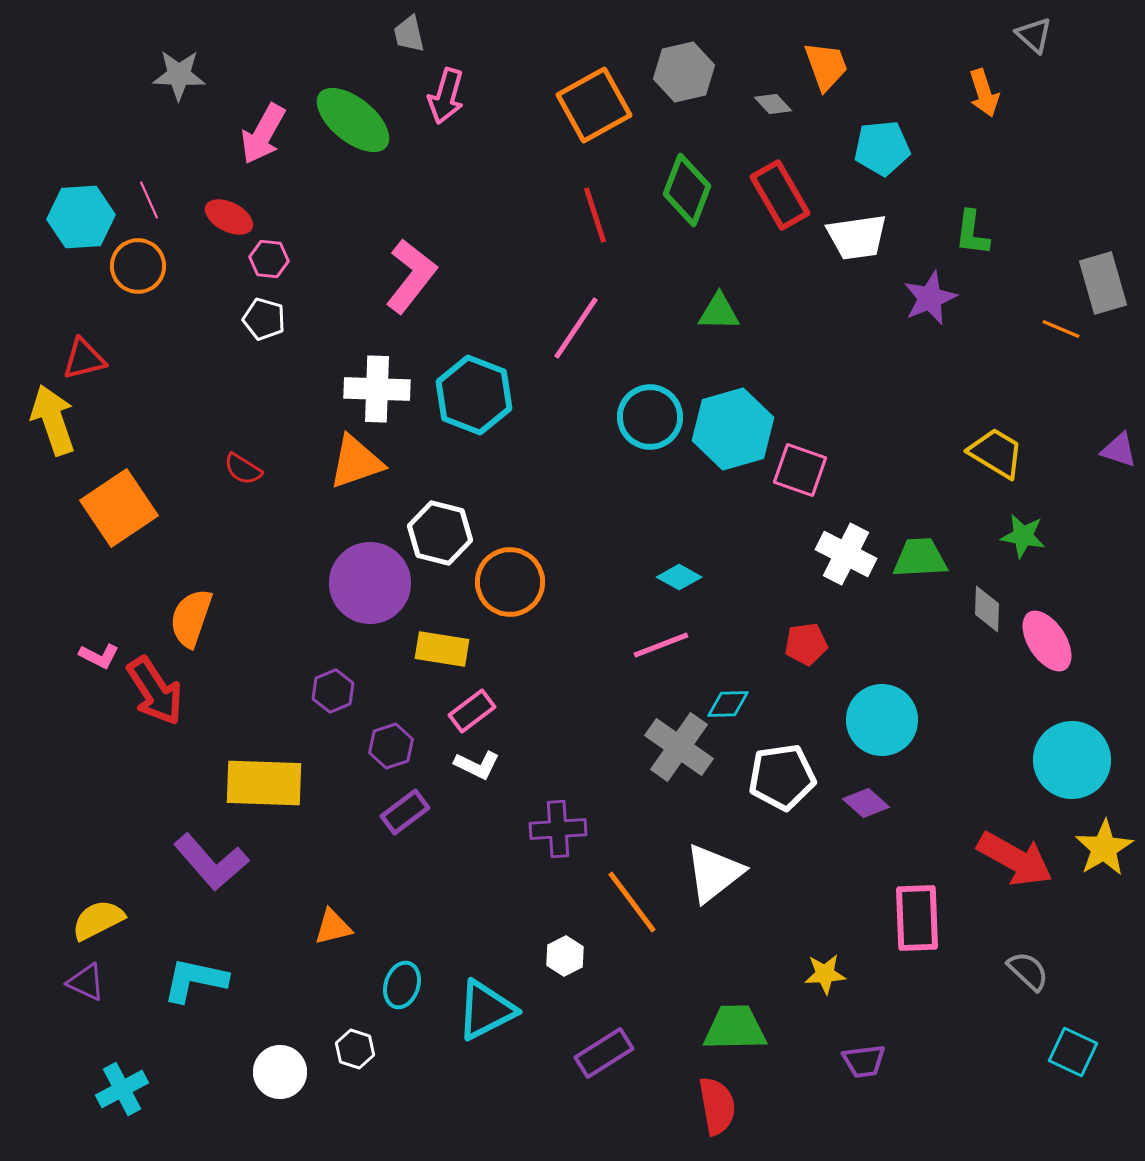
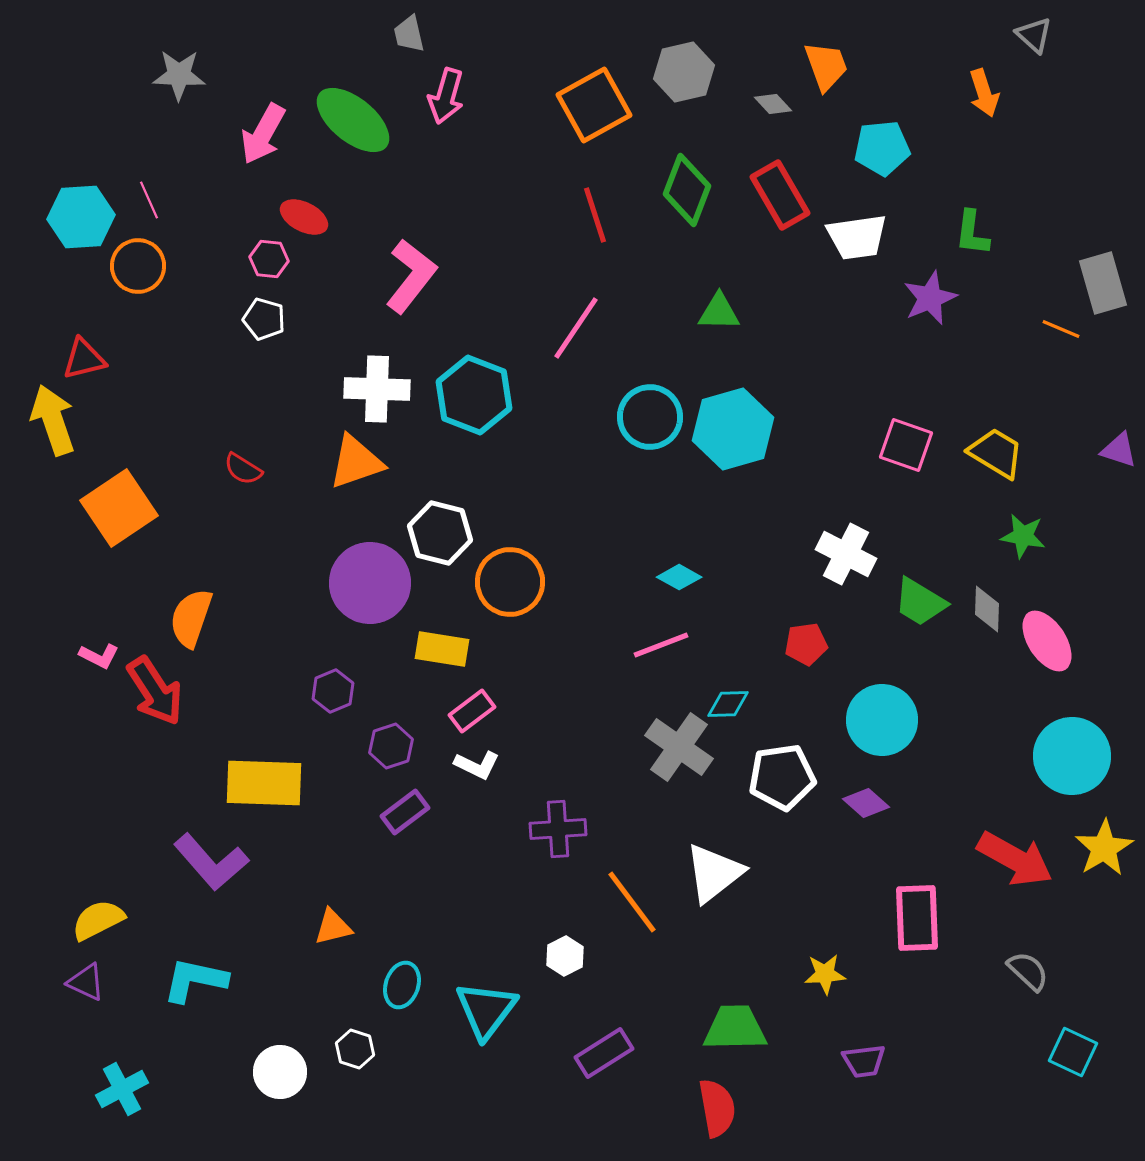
red ellipse at (229, 217): moved 75 px right
pink square at (800, 470): moved 106 px right, 25 px up
green trapezoid at (920, 558): moved 44 px down; rotated 146 degrees counterclockwise
cyan circle at (1072, 760): moved 4 px up
cyan triangle at (486, 1010): rotated 26 degrees counterclockwise
red semicircle at (717, 1106): moved 2 px down
